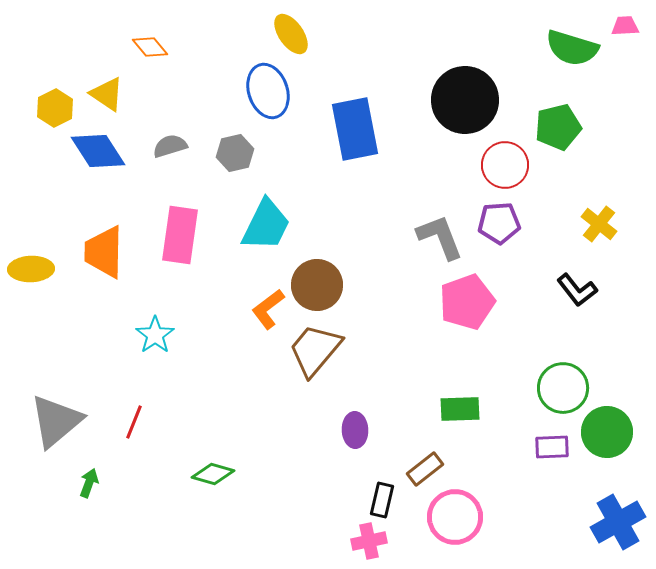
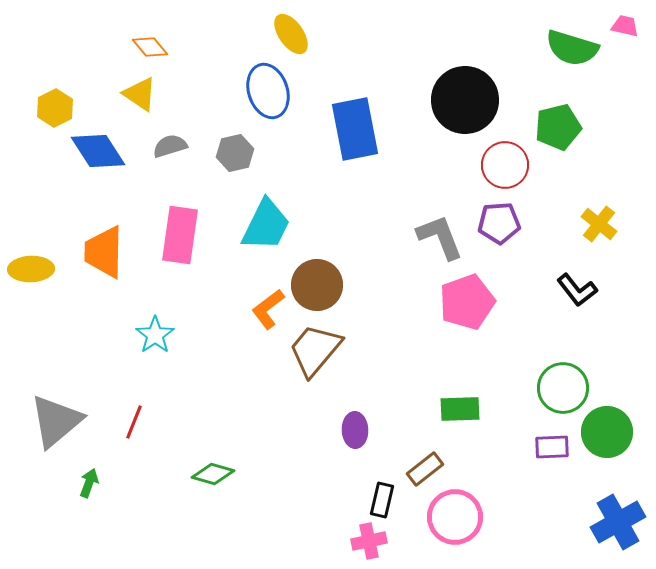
pink trapezoid at (625, 26): rotated 16 degrees clockwise
yellow triangle at (107, 94): moved 33 px right
